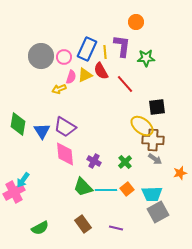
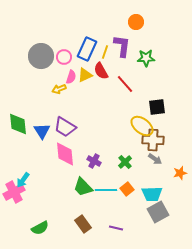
yellow line: rotated 24 degrees clockwise
green diamond: rotated 15 degrees counterclockwise
